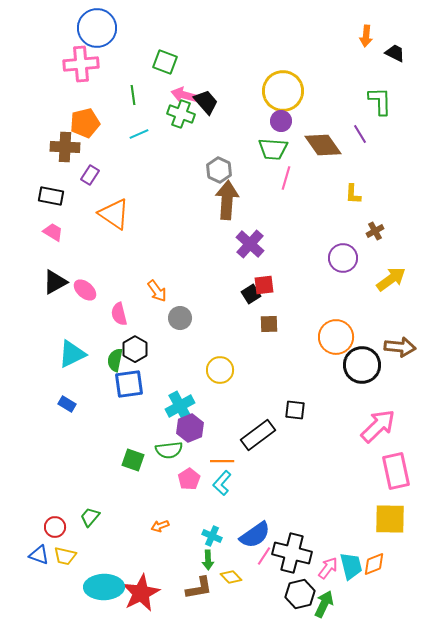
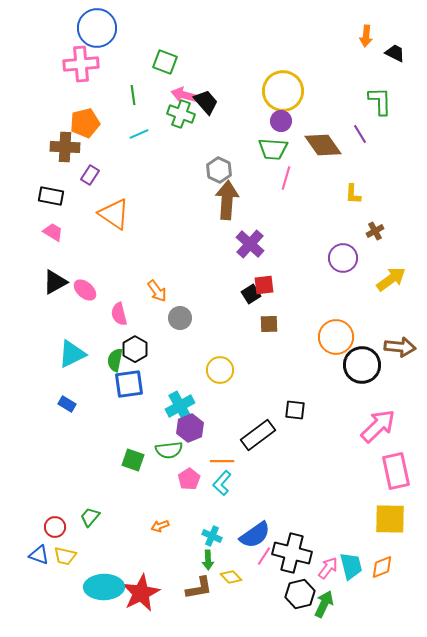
orange diamond at (374, 564): moved 8 px right, 3 px down
